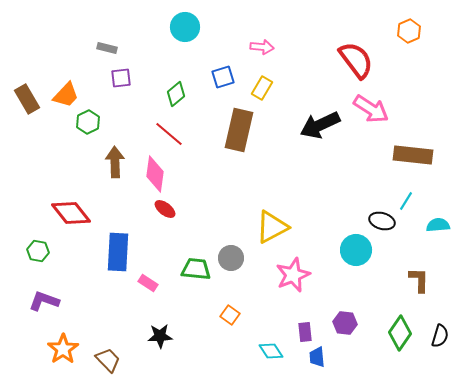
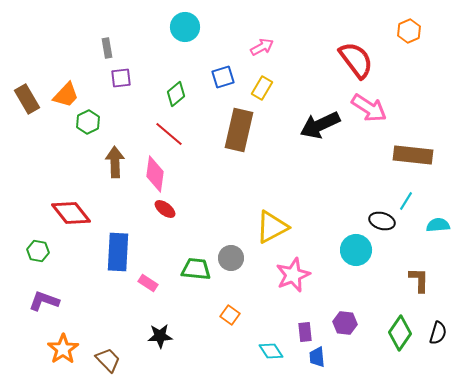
pink arrow at (262, 47): rotated 35 degrees counterclockwise
gray rectangle at (107, 48): rotated 66 degrees clockwise
pink arrow at (371, 109): moved 2 px left, 1 px up
black semicircle at (440, 336): moved 2 px left, 3 px up
